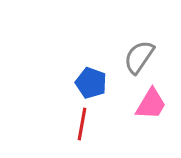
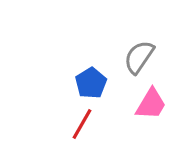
blue pentagon: rotated 20 degrees clockwise
red line: rotated 20 degrees clockwise
